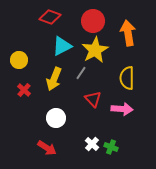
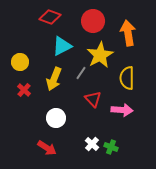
yellow star: moved 5 px right, 5 px down
yellow circle: moved 1 px right, 2 px down
pink arrow: moved 1 px down
